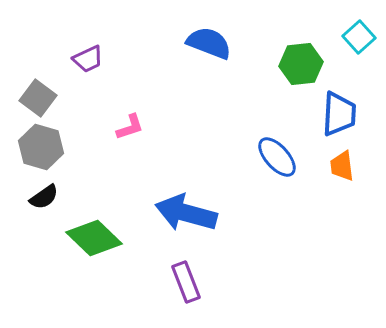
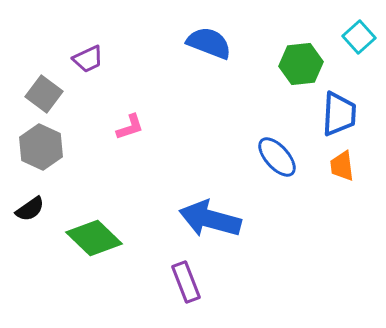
gray square: moved 6 px right, 4 px up
gray hexagon: rotated 9 degrees clockwise
black semicircle: moved 14 px left, 12 px down
blue arrow: moved 24 px right, 6 px down
